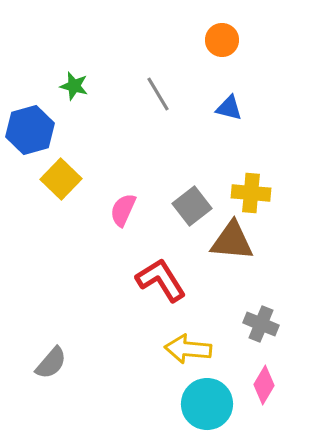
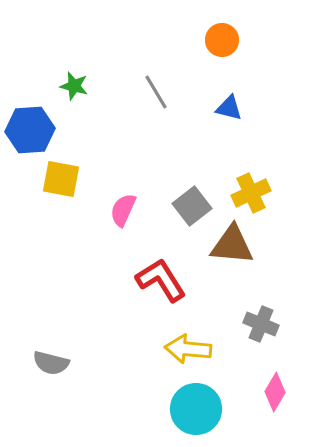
gray line: moved 2 px left, 2 px up
blue hexagon: rotated 12 degrees clockwise
yellow square: rotated 33 degrees counterclockwise
yellow cross: rotated 30 degrees counterclockwise
brown triangle: moved 4 px down
gray semicircle: rotated 63 degrees clockwise
pink diamond: moved 11 px right, 7 px down
cyan circle: moved 11 px left, 5 px down
